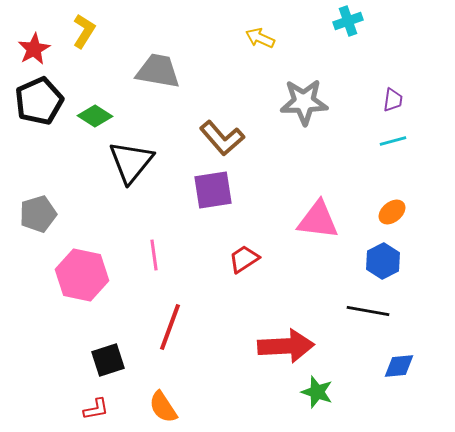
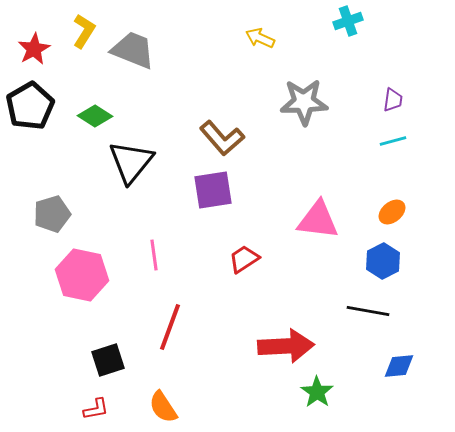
gray trapezoid: moved 25 px left, 21 px up; rotated 12 degrees clockwise
black pentagon: moved 9 px left, 5 px down; rotated 6 degrees counterclockwise
gray pentagon: moved 14 px right
green star: rotated 16 degrees clockwise
